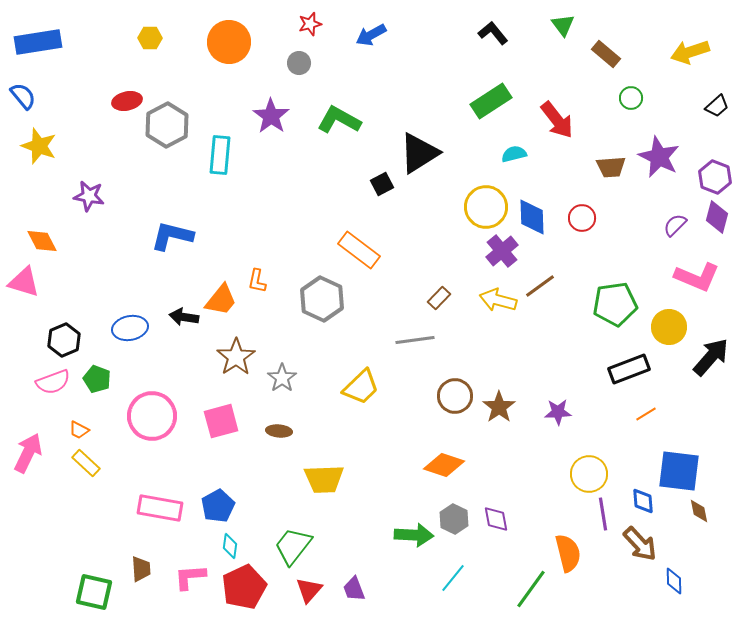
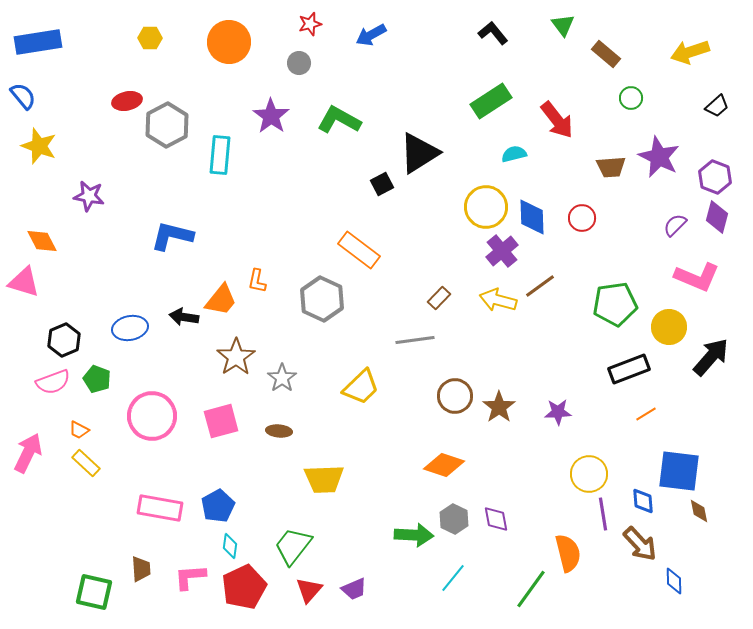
purple trapezoid at (354, 589): rotated 92 degrees counterclockwise
